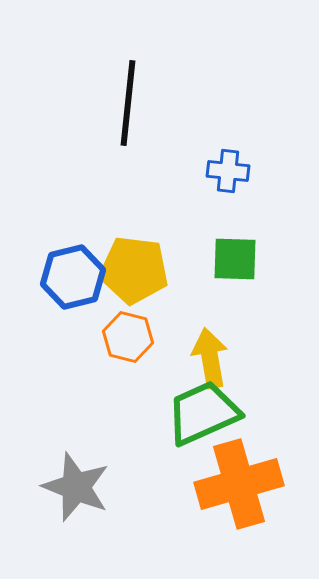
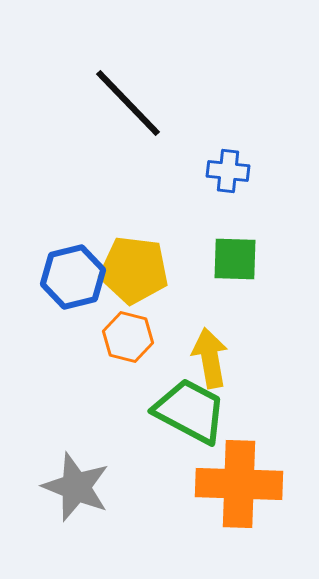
black line: rotated 50 degrees counterclockwise
green trapezoid: moved 13 px left, 2 px up; rotated 52 degrees clockwise
orange cross: rotated 18 degrees clockwise
